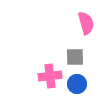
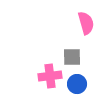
gray square: moved 3 px left
